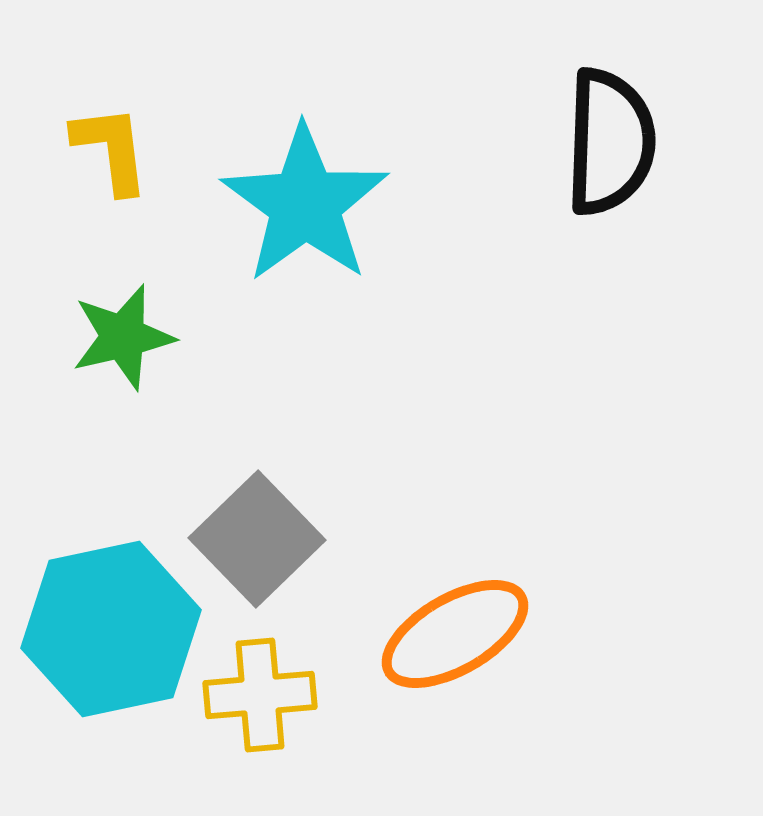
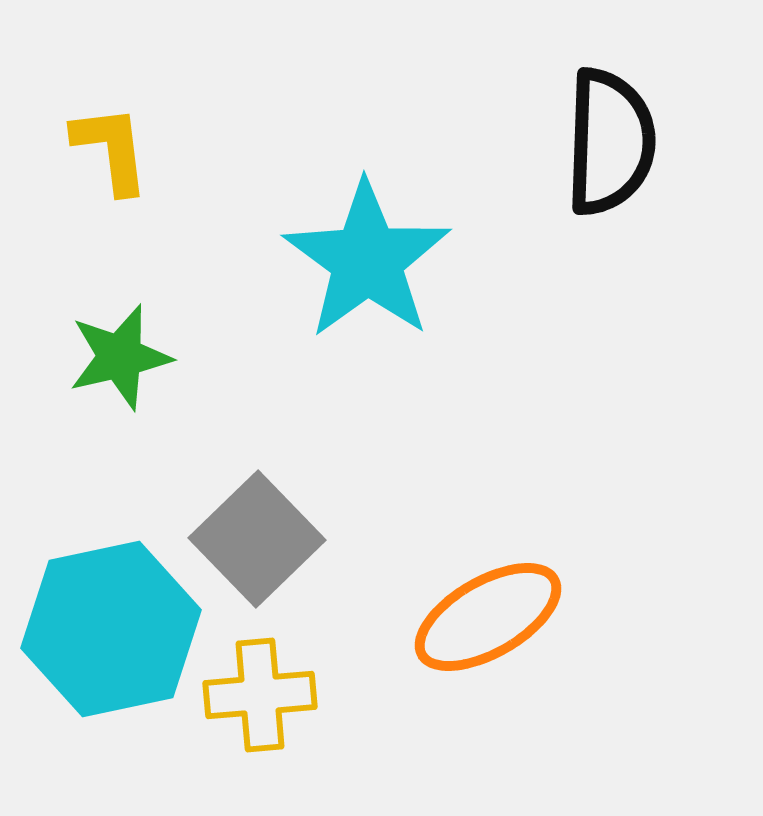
cyan star: moved 62 px right, 56 px down
green star: moved 3 px left, 20 px down
orange ellipse: moved 33 px right, 17 px up
